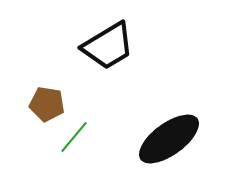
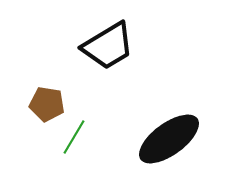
green line: rotated 9 degrees counterclockwise
